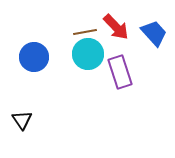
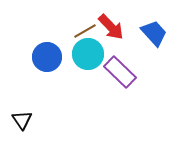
red arrow: moved 5 px left
brown line: moved 1 px up; rotated 20 degrees counterclockwise
blue circle: moved 13 px right
purple rectangle: rotated 28 degrees counterclockwise
